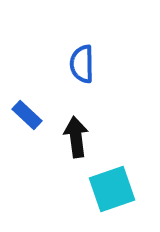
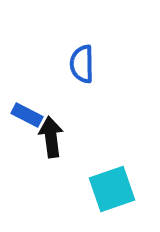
blue rectangle: rotated 16 degrees counterclockwise
black arrow: moved 25 px left
